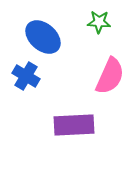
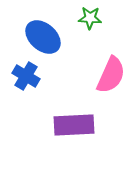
green star: moved 9 px left, 4 px up
pink semicircle: moved 1 px right, 1 px up
